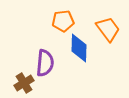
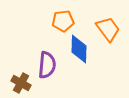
blue diamond: moved 1 px down
purple semicircle: moved 2 px right, 2 px down
brown cross: moved 3 px left; rotated 30 degrees counterclockwise
